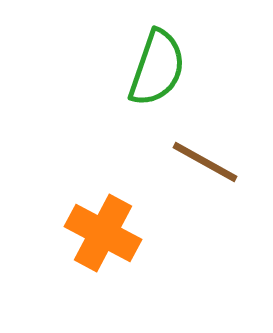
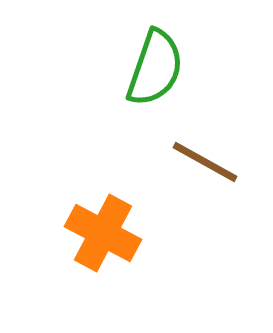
green semicircle: moved 2 px left
